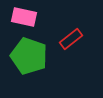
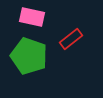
pink rectangle: moved 8 px right
